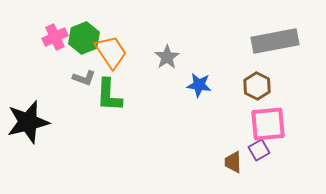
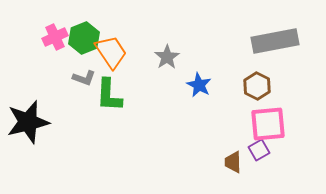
blue star: rotated 20 degrees clockwise
